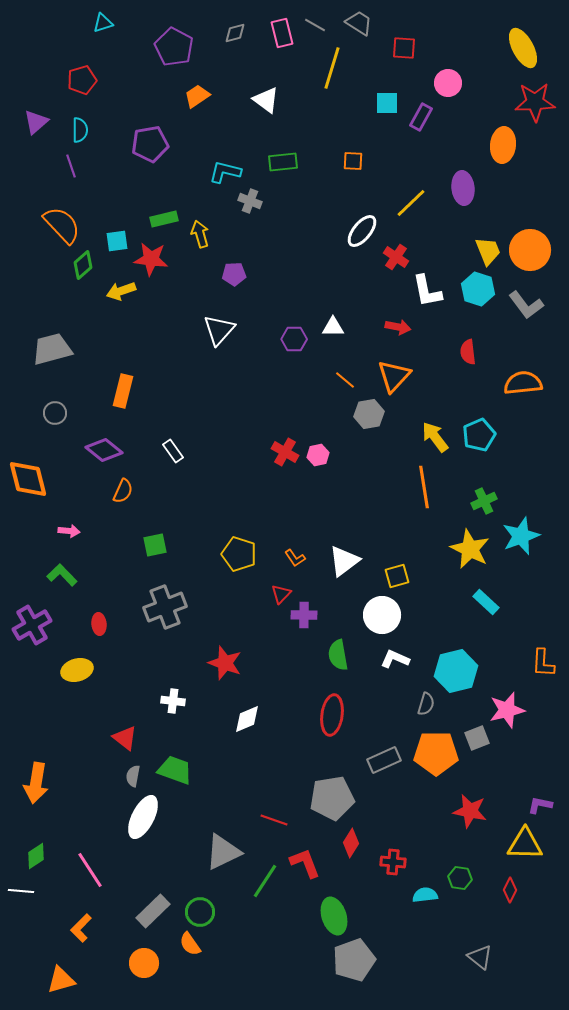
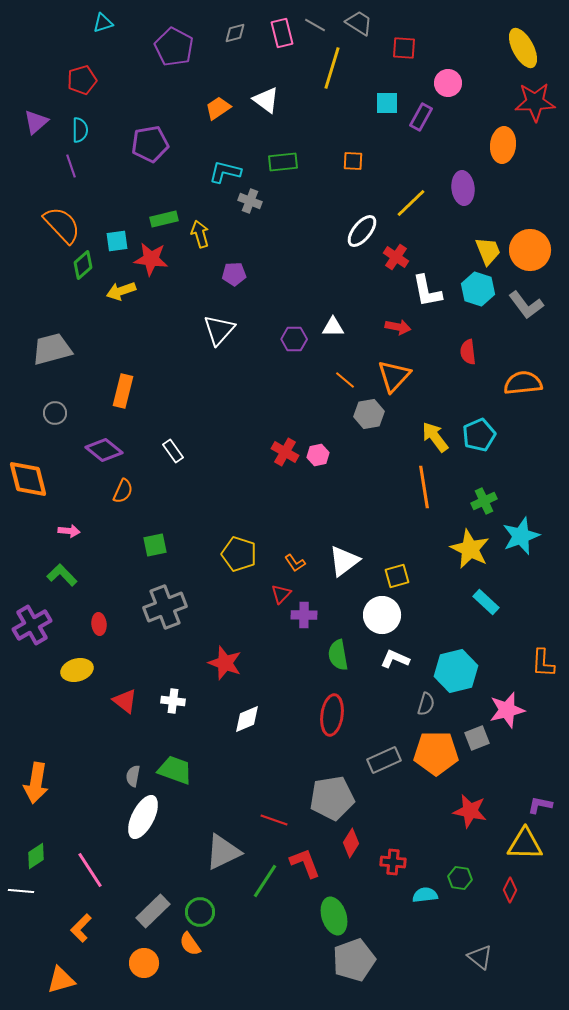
orange trapezoid at (197, 96): moved 21 px right, 12 px down
orange L-shape at (295, 558): moved 5 px down
red triangle at (125, 738): moved 37 px up
